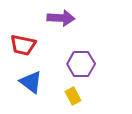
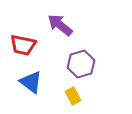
purple arrow: moved 1 px left, 7 px down; rotated 144 degrees counterclockwise
purple hexagon: rotated 16 degrees counterclockwise
